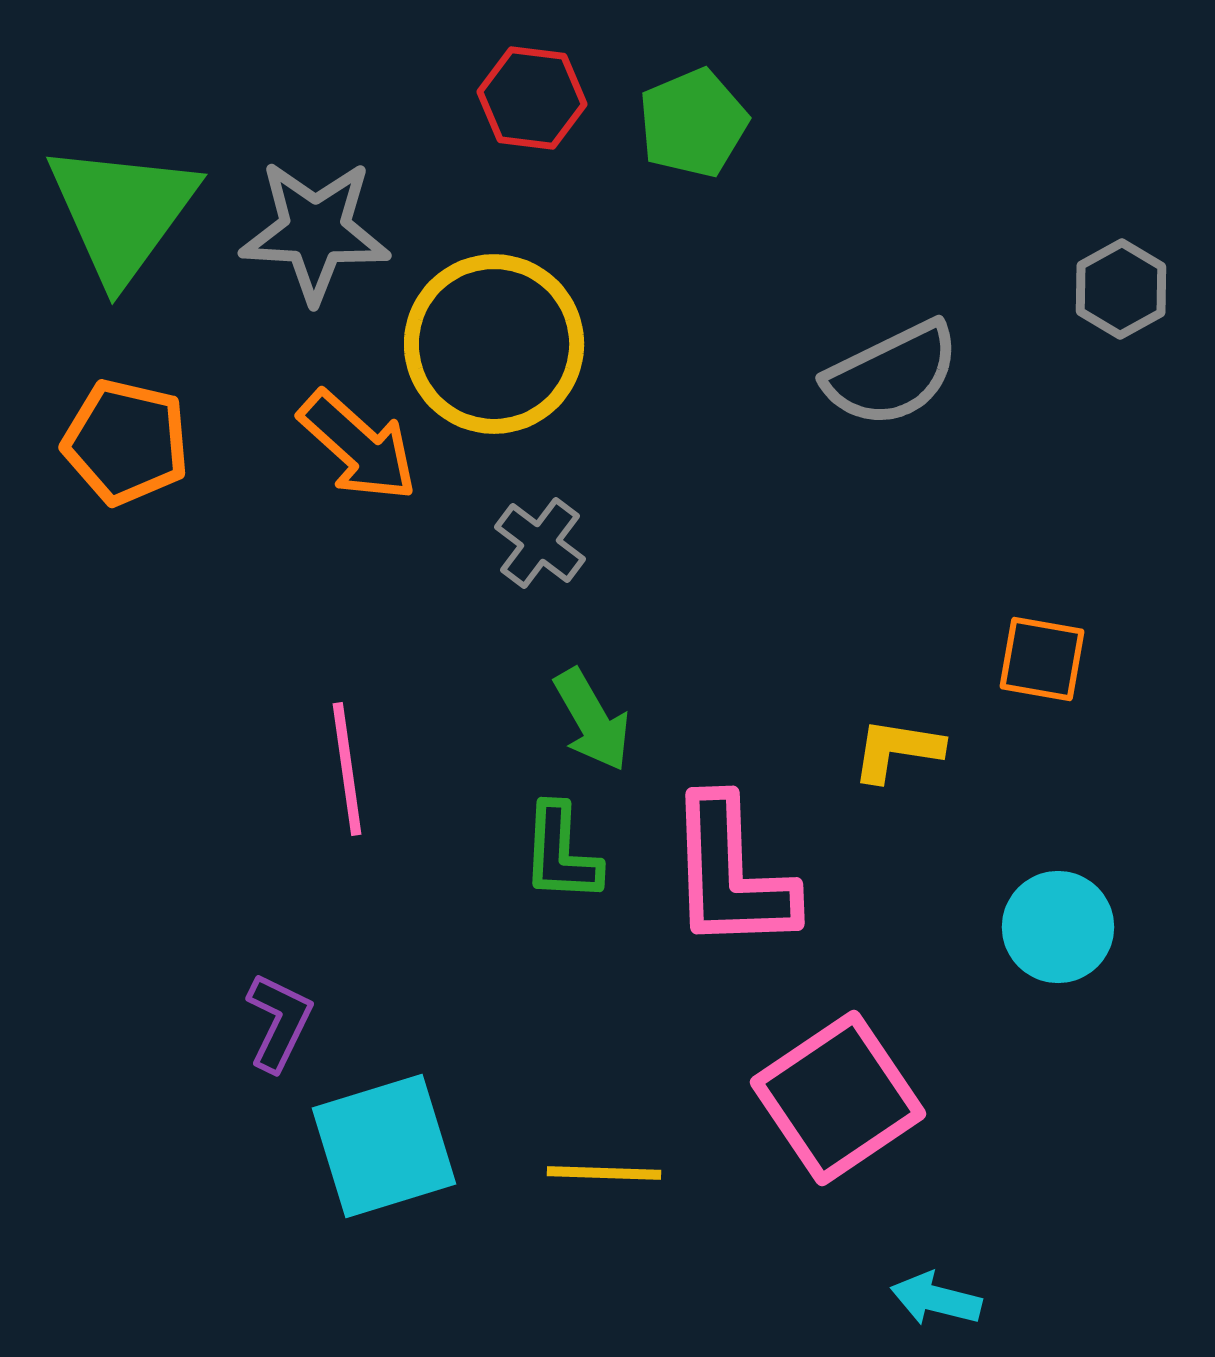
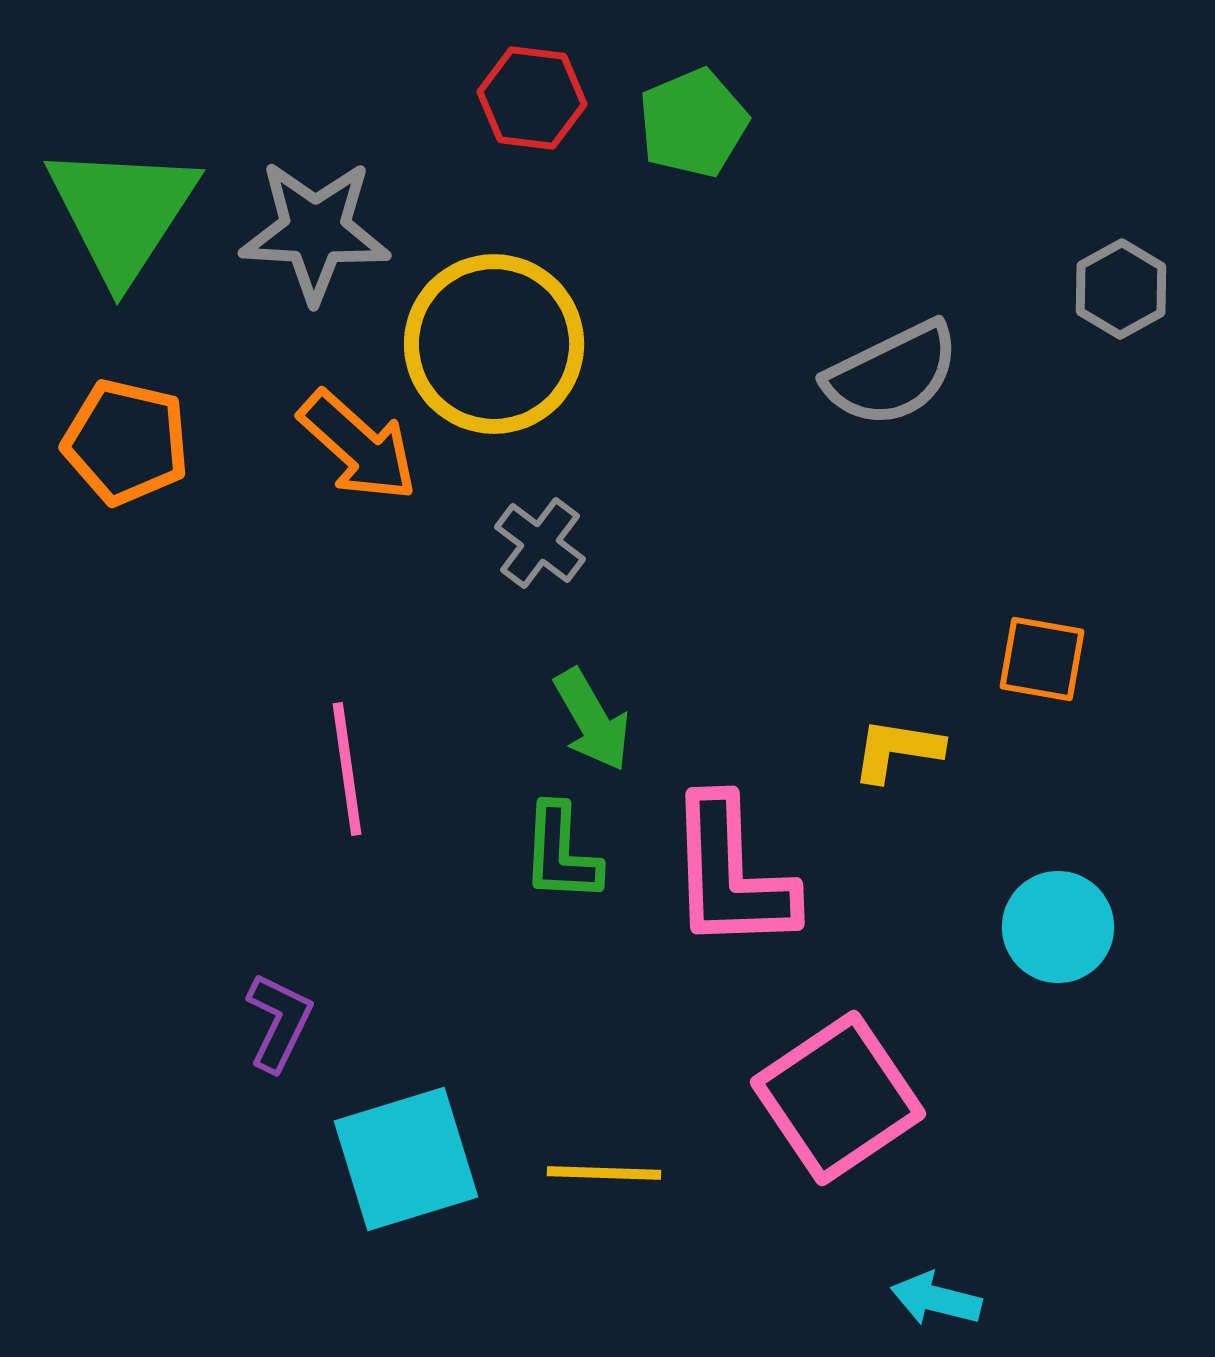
green triangle: rotated 3 degrees counterclockwise
cyan square: moved 22 px right, 13 px down
